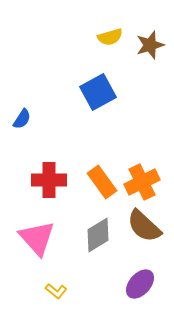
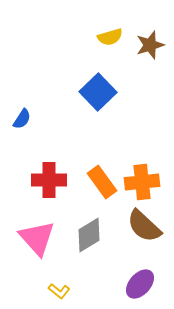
blue square: rotated 15 degrees counterclockwise
orange cross: rotated 20 degrees clockwise
gray diamond: moved 9 px left
yellow L-shape: moved 3 px right
